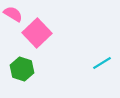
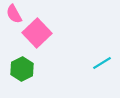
pink semicircle: moved 1 px right; rotated 150 degrees counterclockwise
green hexagon: rotated 15 degrees clockwise
